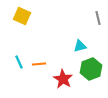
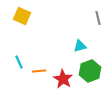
orange line: moved 7 px down
green hexagon: moved 1 px left, 2 px down
